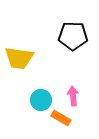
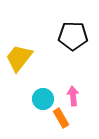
yellow trapezoid: rotated 120 degrees clockwise
cyan circle: moved 2 px right, 1 px up
orange rectangle: rotated 30 degrees clockwise
